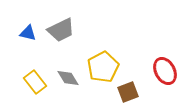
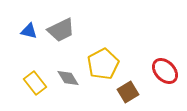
blue triangle: moved 1 px right, 2 px up
yellow pentagon: moved 3 px up
red ellipse: rotated 16 degrees counterclockwise
yellow rectangle: moved 1 px down
brown square: rotated 10 degrees counterclockwise
